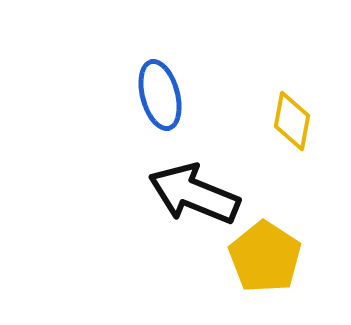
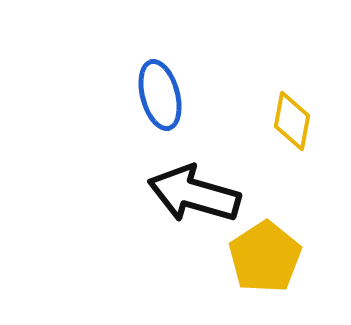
black arrow: rotated 6 degrees counterclockwise
yellow pentagon: rotated 6 degrees clockwise
